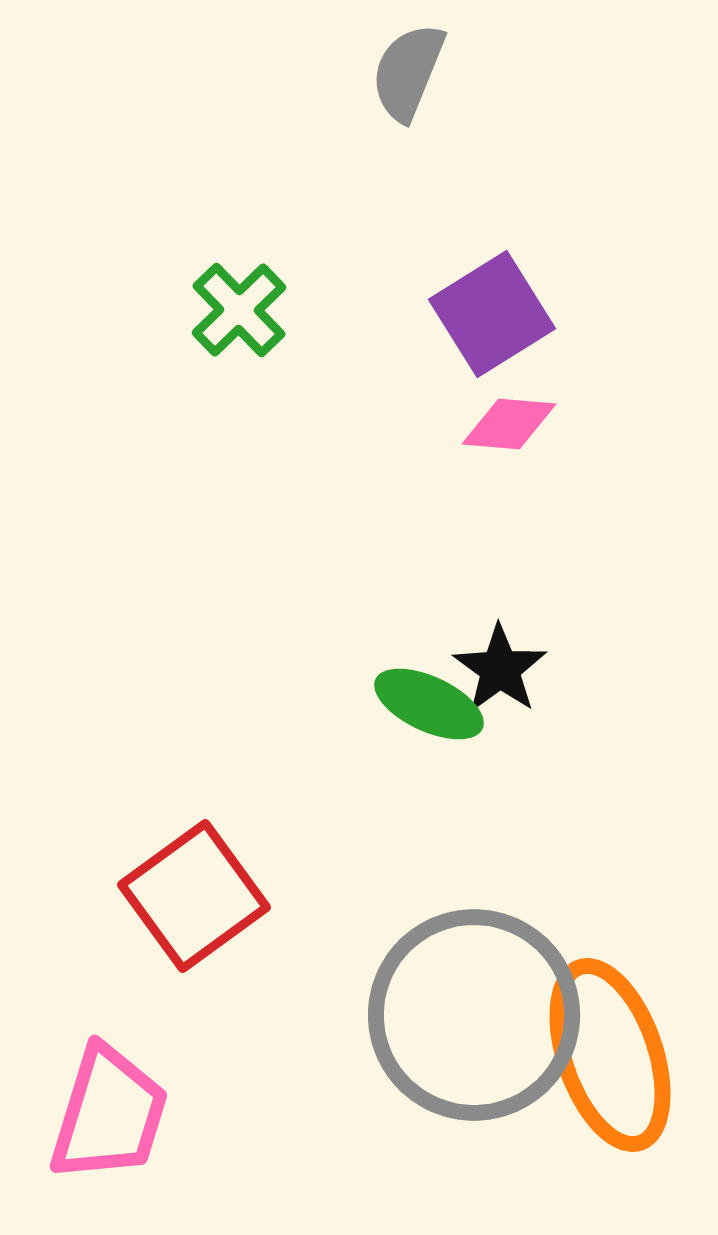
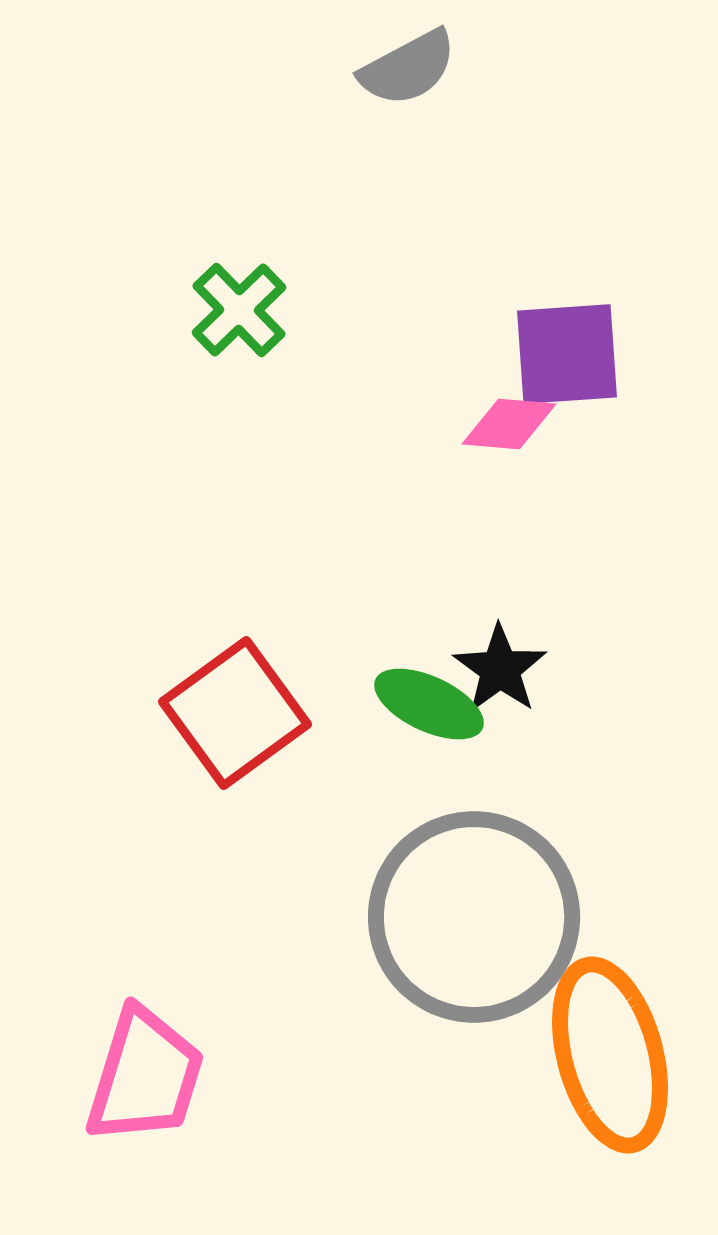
gray semicircle: moved 4 px up; rotated 140 degrees counterclockwise
purple square: moved 75 px right, 40 px down; rotated 28 degrees clockwise
red square: moved 41 px right, 183 px up
gray circle: moved 98 px up
orange ellipse: rotated 4 degrees clockwise
pink trapezoid: moved 36 px right, 38 px up
